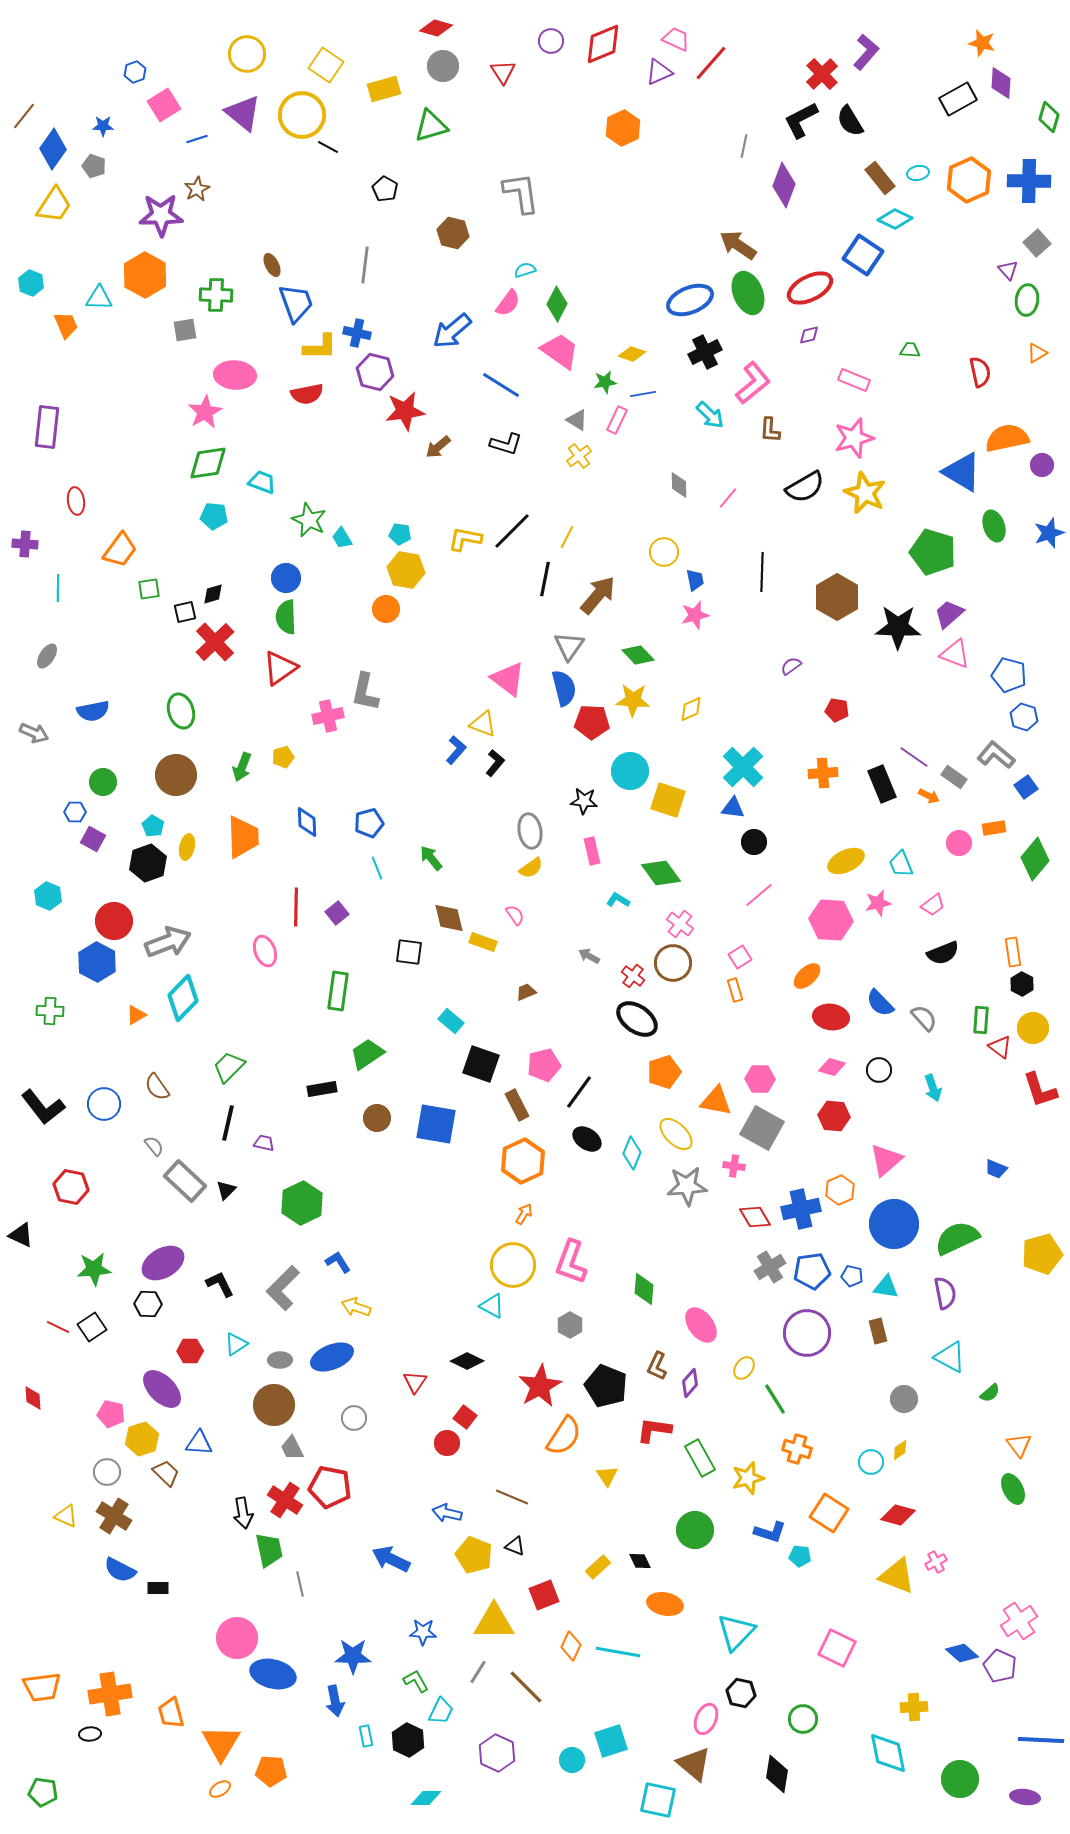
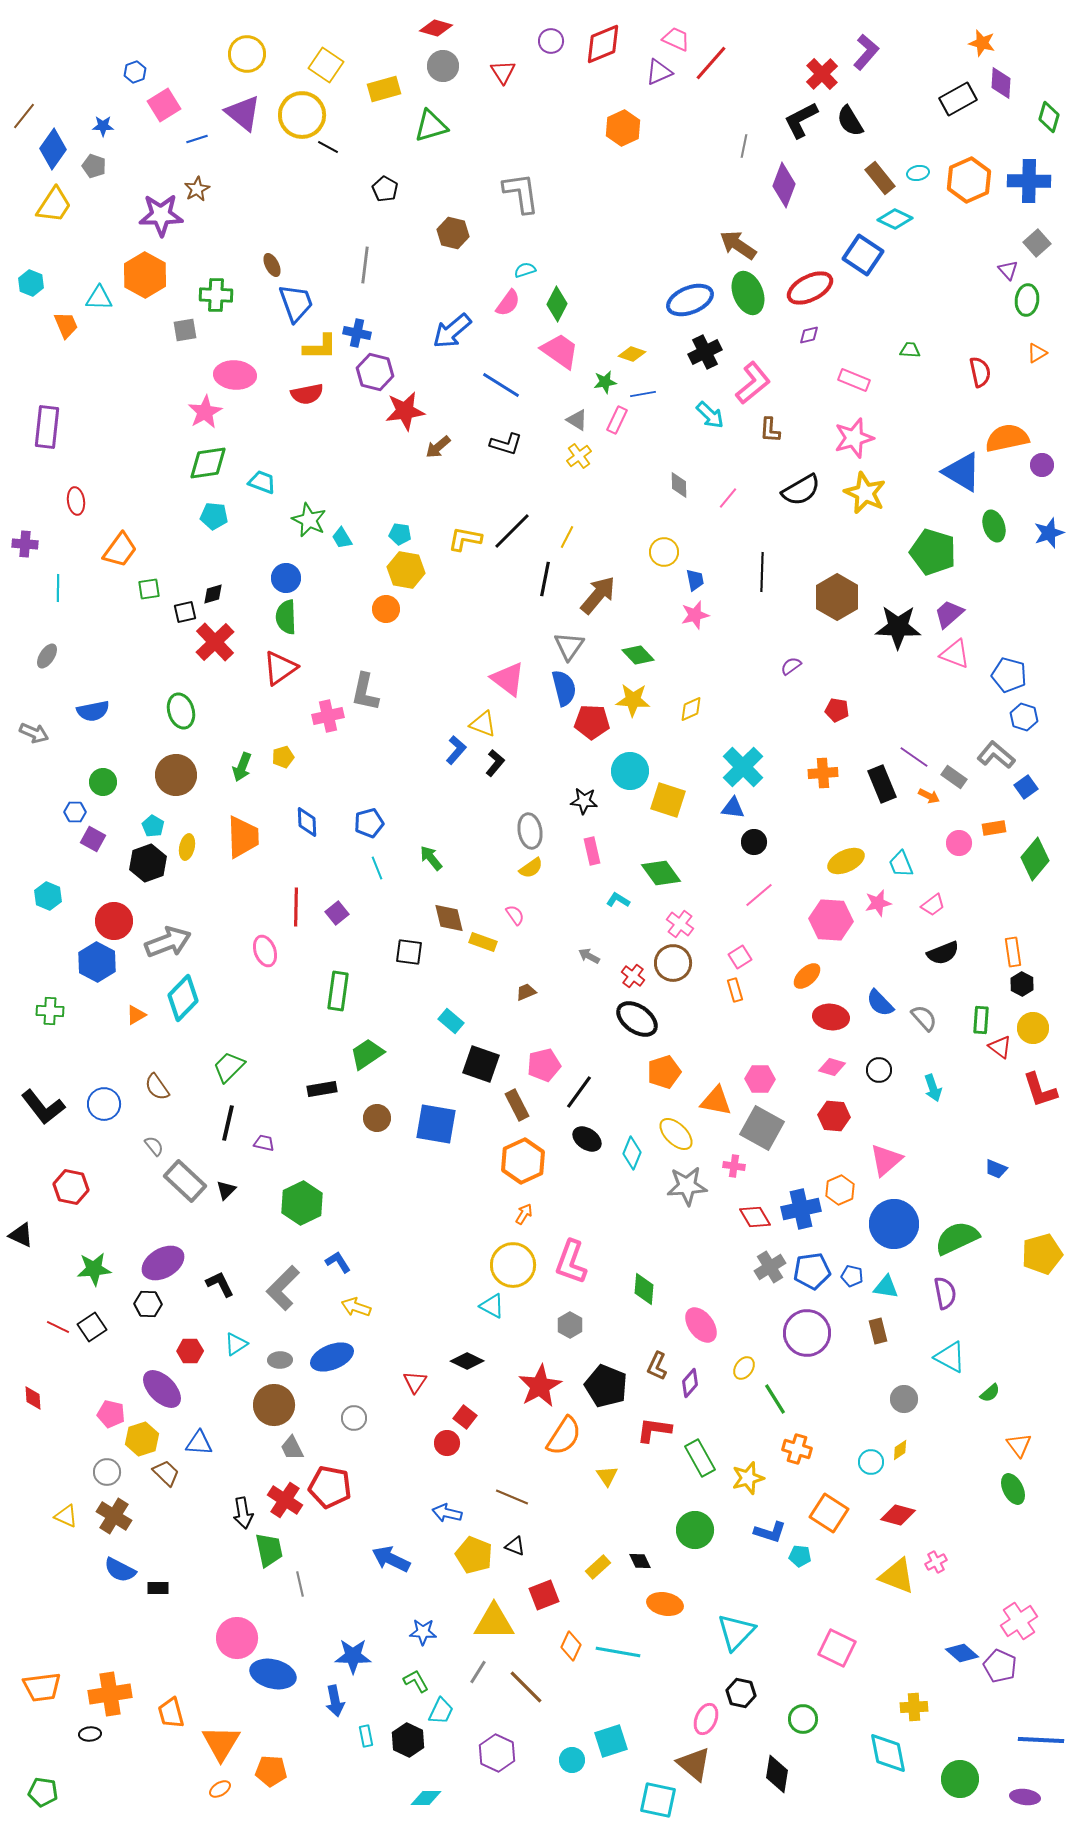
black semicircle at (805, 487): moved 4 px left, 3 px down
